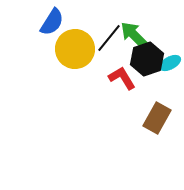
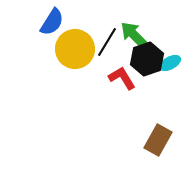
black line: moved 2 px left, 4 px down; rotated 8 degrees counterclockwise
brown rectangle: moved 1 px right, 22 px down
